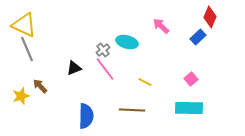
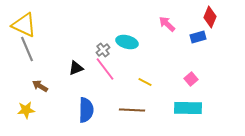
pink arrow: moved 6 px right, 2 px up
blue rectangle: rotated 28 degrees clockwise
black triangle: moved 2 px right
brown arrow: rotated 14 degrees counterclockwise
yellow star: moved 5 px right, 14 px down; rotated 12 degrees clockwise
cyan rectangle: moved 1 px left
blue semicircle: moved 6 px up
